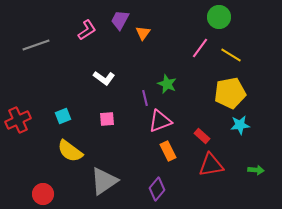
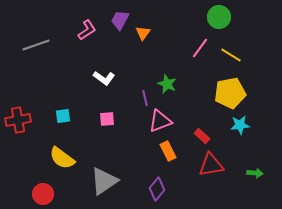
cyan square: rotated 14 degrees clockwise
red cross: rotated 15 degrees clockwise
yellow semicircle: moved 8 px left, 7 px down
green arrow: moved 1 px left, 3 px down
